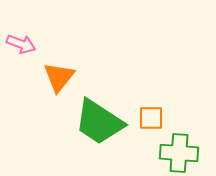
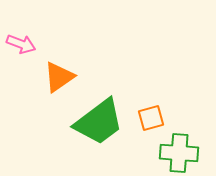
orange triangle: rotated 16 degrees clockwise
orange square: rotated 16 degrees counterclockwise
green trapezoid: rotated 70 degrees counterclockwise
